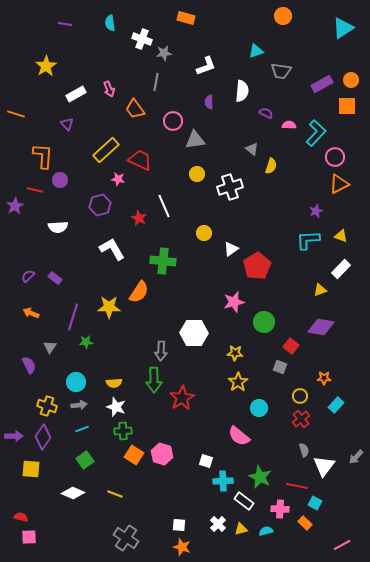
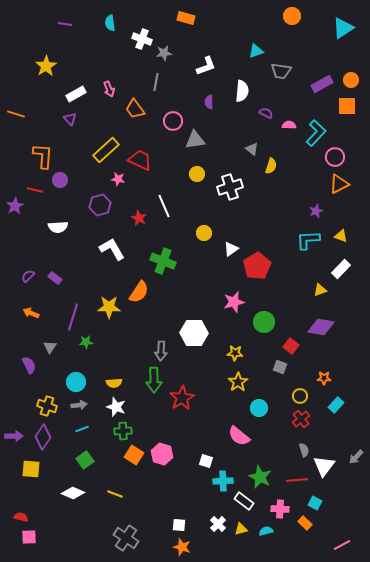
orange circle at (283, 16): moved 9 px right
purple triangle at (67, 124): moved 3 px right, 5 px up
green cross at (163, 261): rotated 15 degrees clockwise
red line at (297, 486): moved 6 px up; rotated 15 degrees counterclockwise
